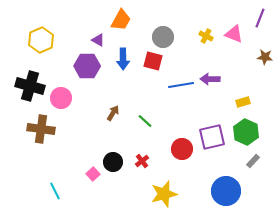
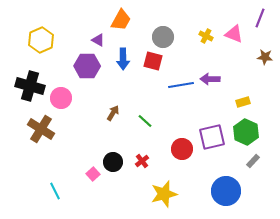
brown cross: rotated 24 degrees clockwise
